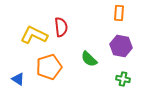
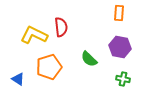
purple hexagon: moved 1 px left, 1 px down
